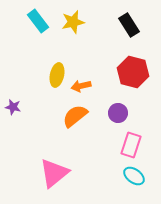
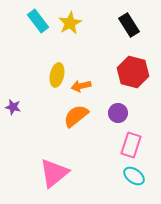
yellow star: moved 3 px left, 1 px down; rotated 15 degrees counterclockwise
orange semicircle: moved 1 px right
